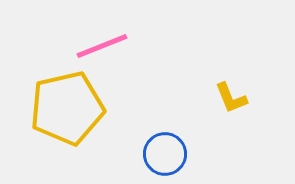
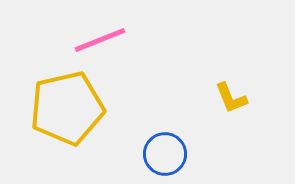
pink line: moved 2 px left, 6 px up
